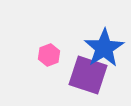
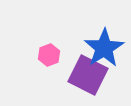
purple square: rotated 9 degrees clockwise
